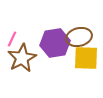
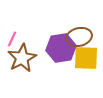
purple hexagon: moved 6 px right, 5 px down
